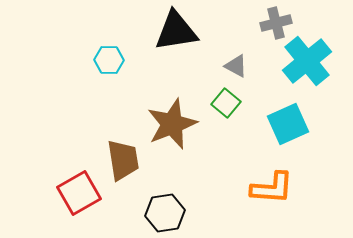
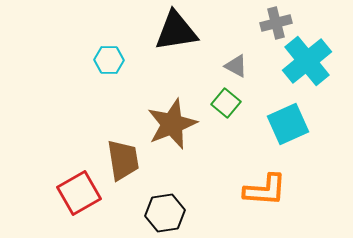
orange L-shape: moved 7 px left, 2 px down
